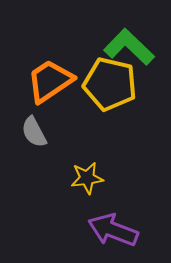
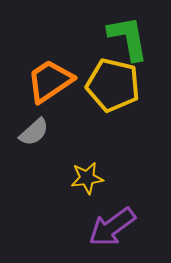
green L-shape: moved 1 px left, 9 px up; rotated 36 degrees clockwise
yellow pentagon: moved 3 px right, 1 px down
gray semicircle: rotated 104 degrees counterclockwise
purple arrow: moved 1 px left, 3 px up; rotated 57 degrees counterclockwise
